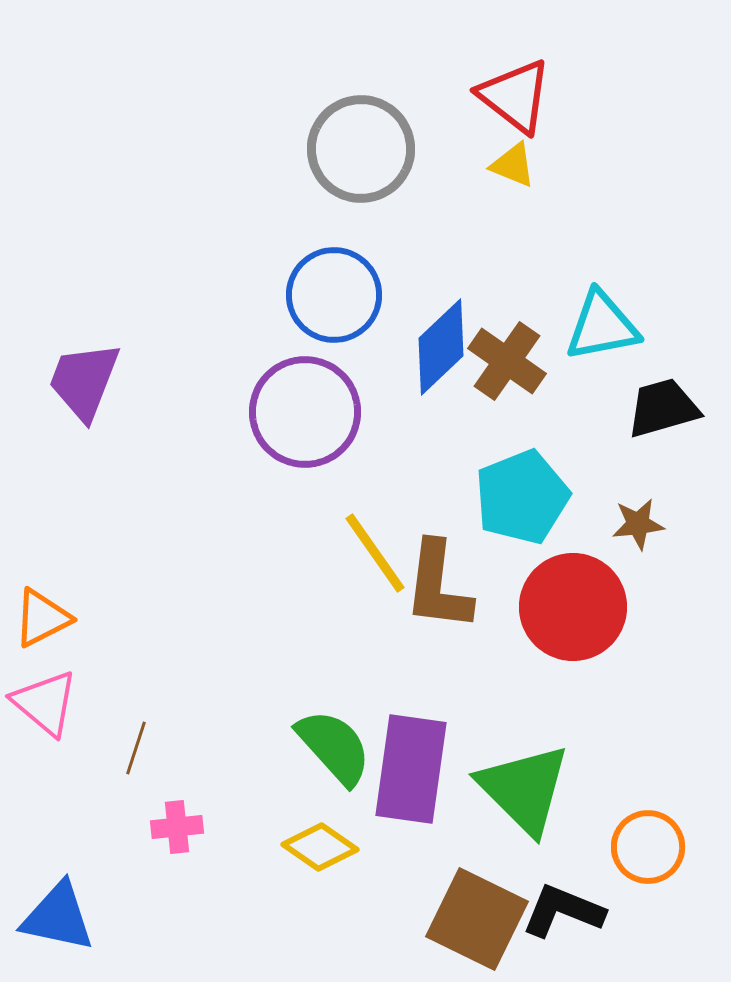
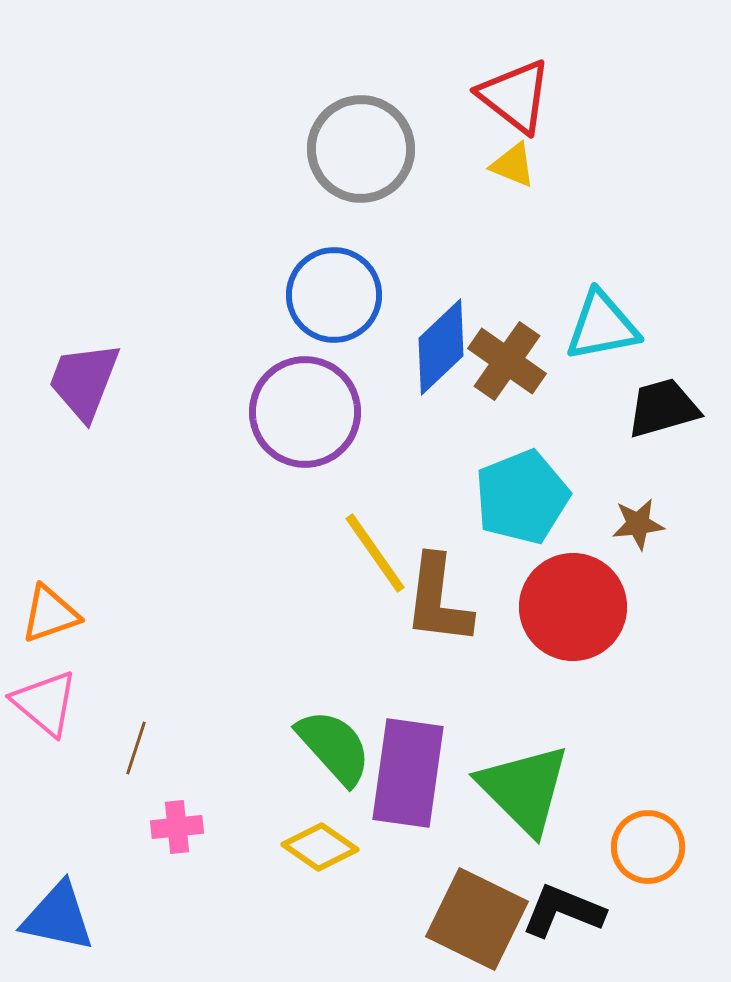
brown L-shape: moved 14 px down
orange triangle: moved 8 px right, 4 px up; rotated 8 degrees clockwise
purple rectangle: moved 3 px left, 4 px down
